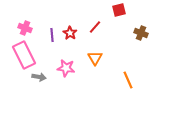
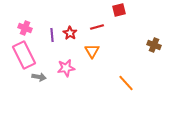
red line: moved 2 px right; rotated 32 degrees clockwise
brown cross: moved 13 px right, 12 px down
orange triangle: moved 3 px left, 7 px up
pink star: rotated 18 degrees counterclockwise
orange line: moved 2 px left, 3 px down; rotated 18 degrees counterclockwise
